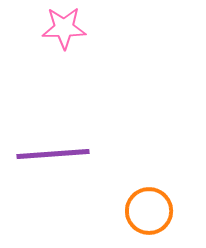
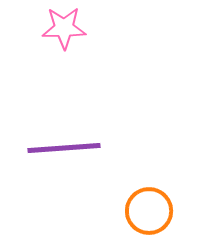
purple line: moved 11 px right, 6 px up
